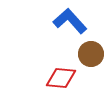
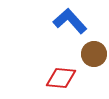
brown circle: moved 3 px right
